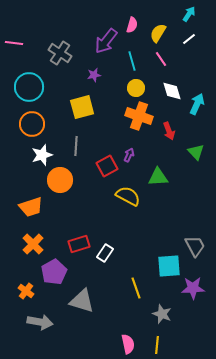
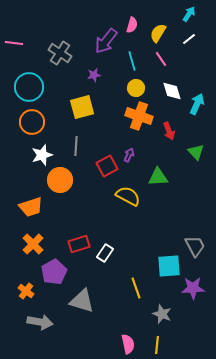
orange circle at (32, 124): moved 2 px up
